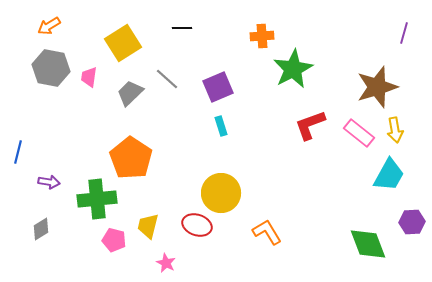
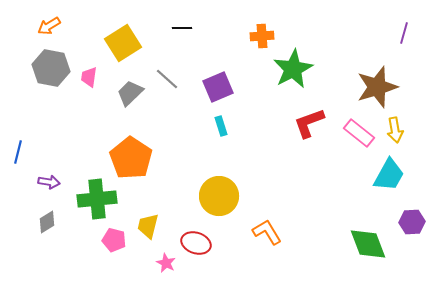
red L-shape: moved 1 px left, 2 px up
yellow circle: moved 2 px left, 3 px down
red ellipse: moved 1 px left, 18 px down
gray diamond: moved 6 px right, 7 px up
